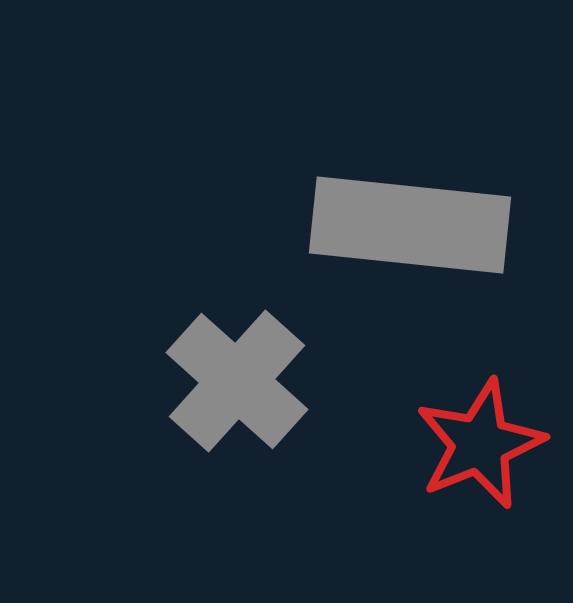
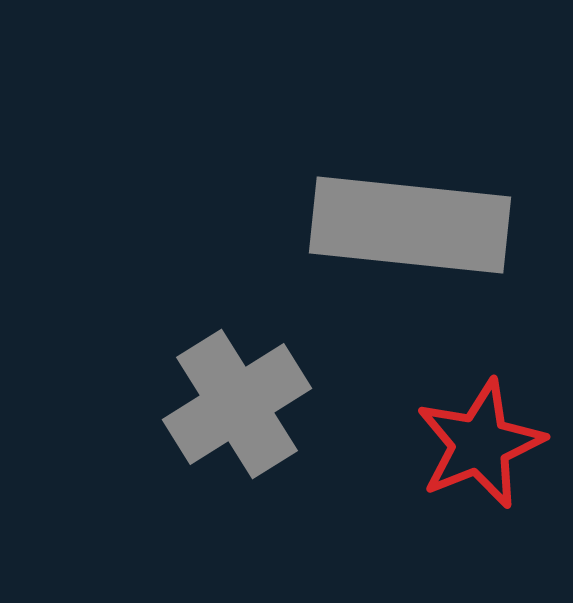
gray cross: moved 23 px down; rotated 16 degrees clockwise
